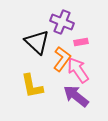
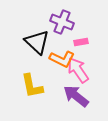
orange L-shape: rotated 80 degrees clockwise
